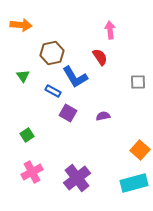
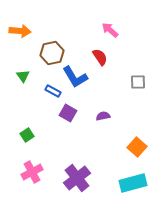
orange arrow: moved 1 px left, 6 px down
pink arrow: rotated 42 degrees counterclockwise
orange square: moved 3 px left, 3 px up
cyan rectangle: moved 1 px left
